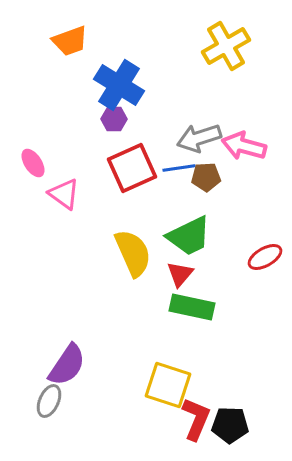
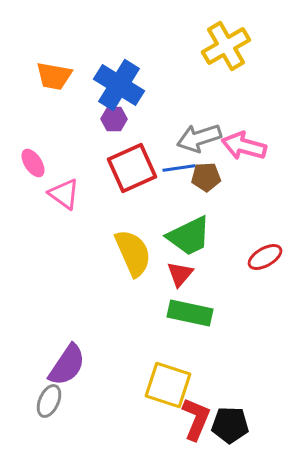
orange trapezoid: moved 16 px left, 35 px down; rotated 30 degrees clockwise
green rectangle: moved 2 px left, 6 px down
